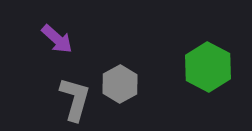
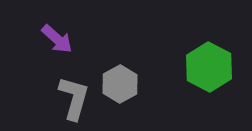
green hexagon: moved 1 px right
gray L-shape: moved 1 px left, 1 px up
